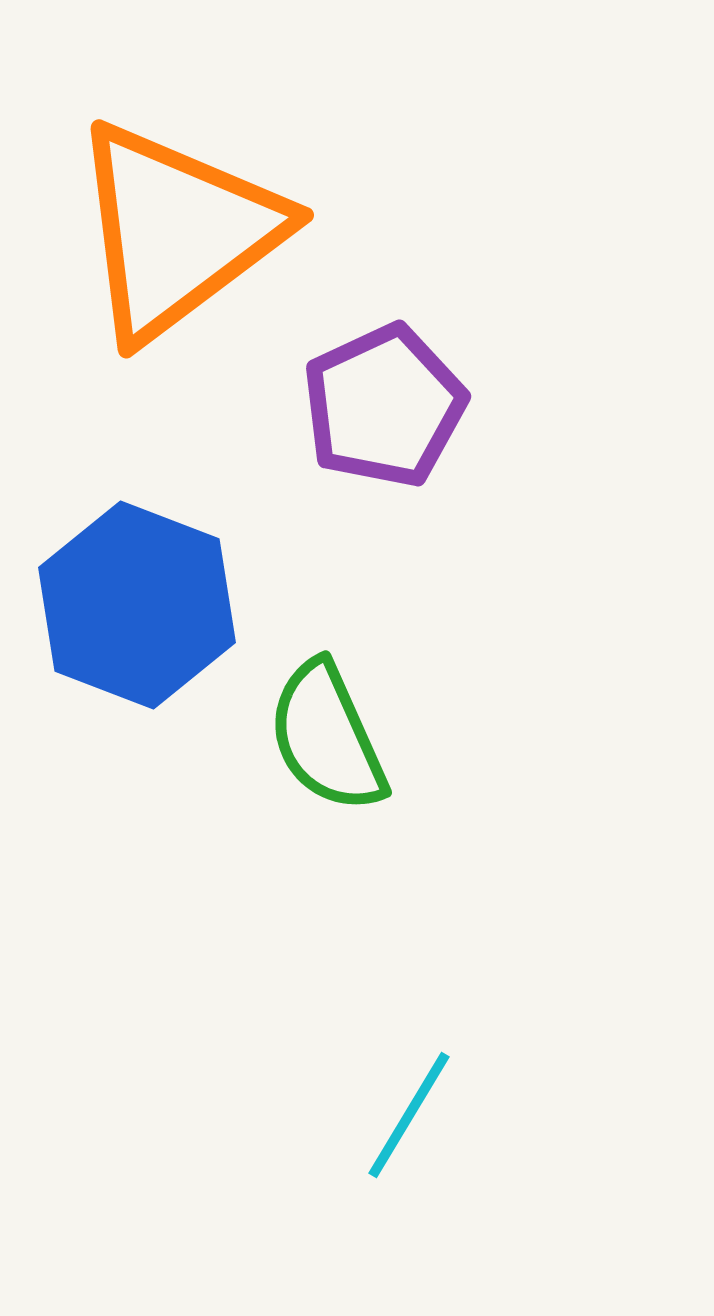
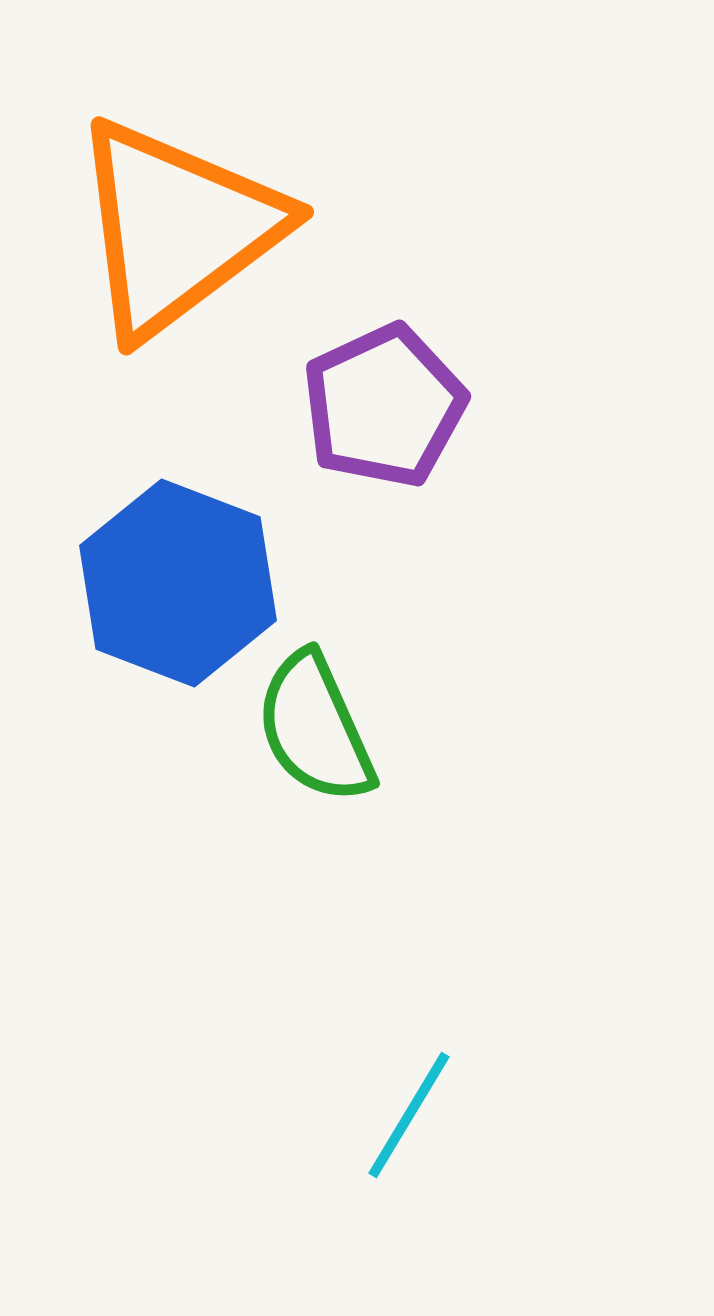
orange triangle: moved 3 px up
blue hexagon: moved 41 px right, 22 px up
green semicircle: moved 12 px left, 9 px up
